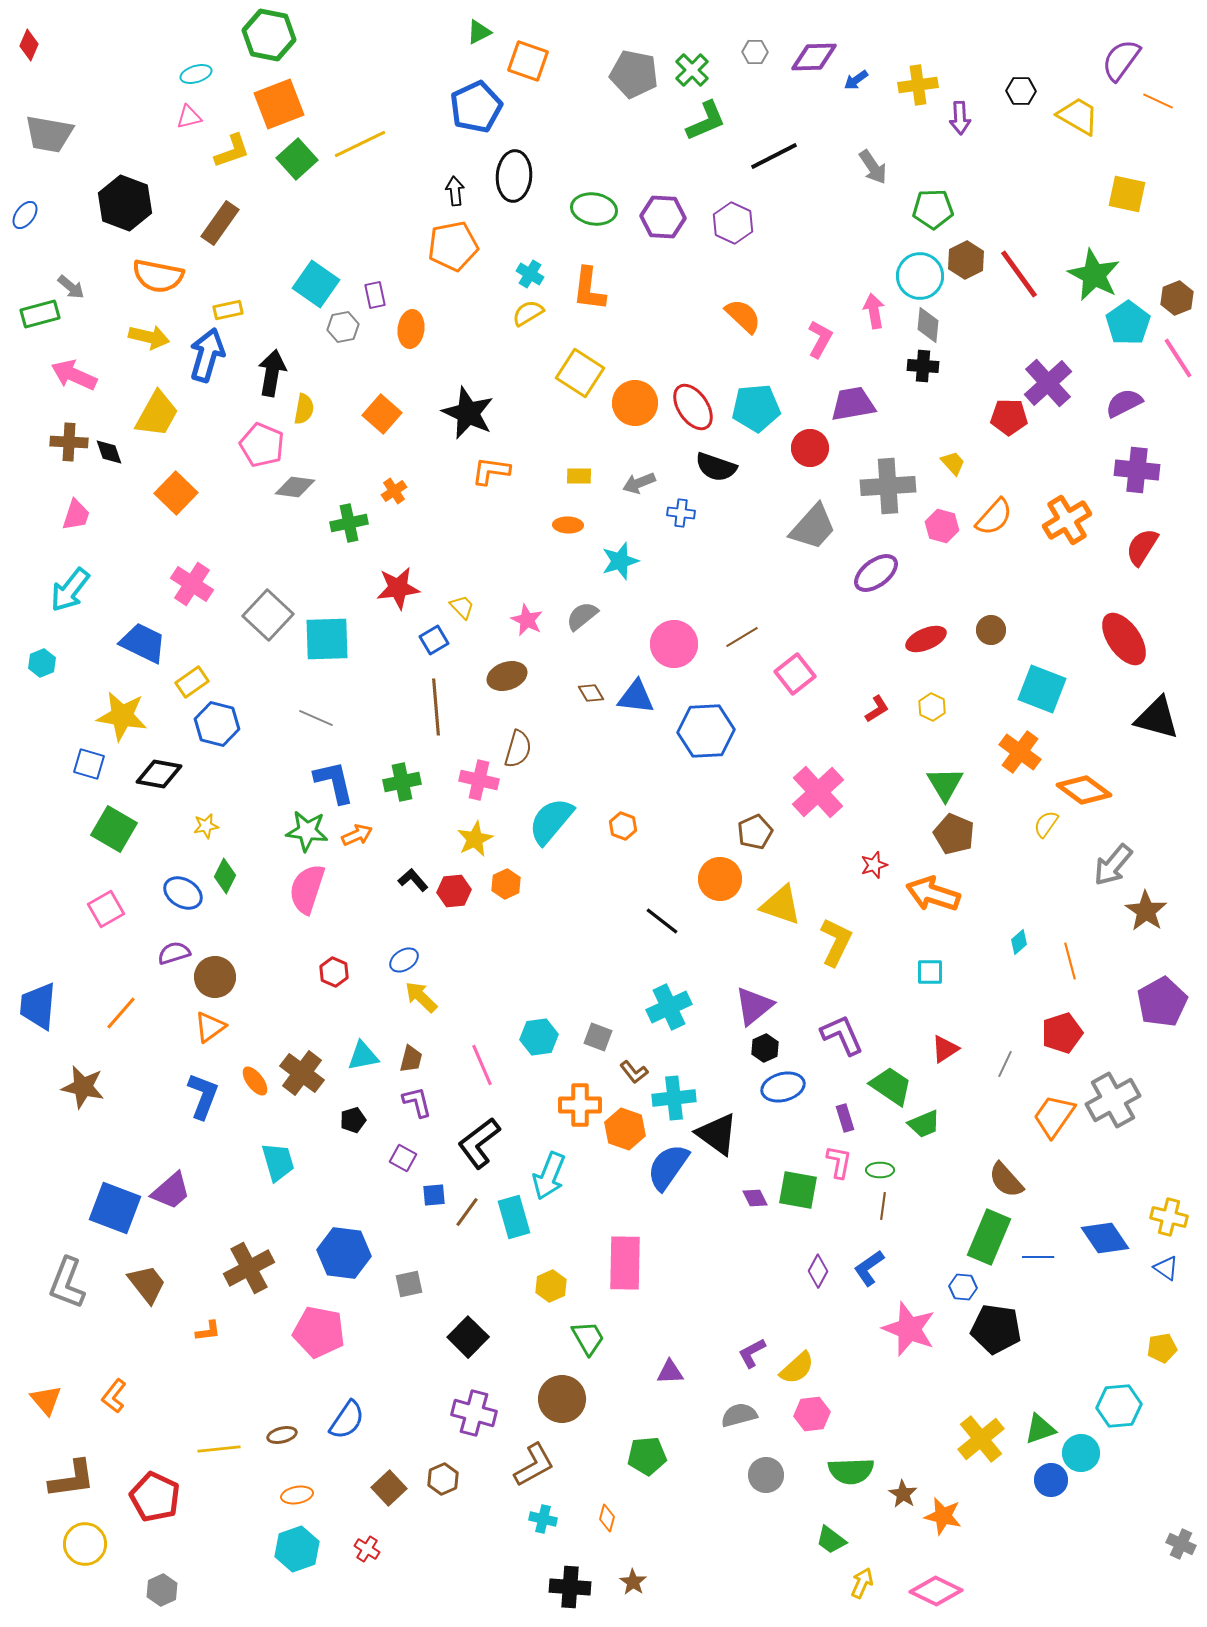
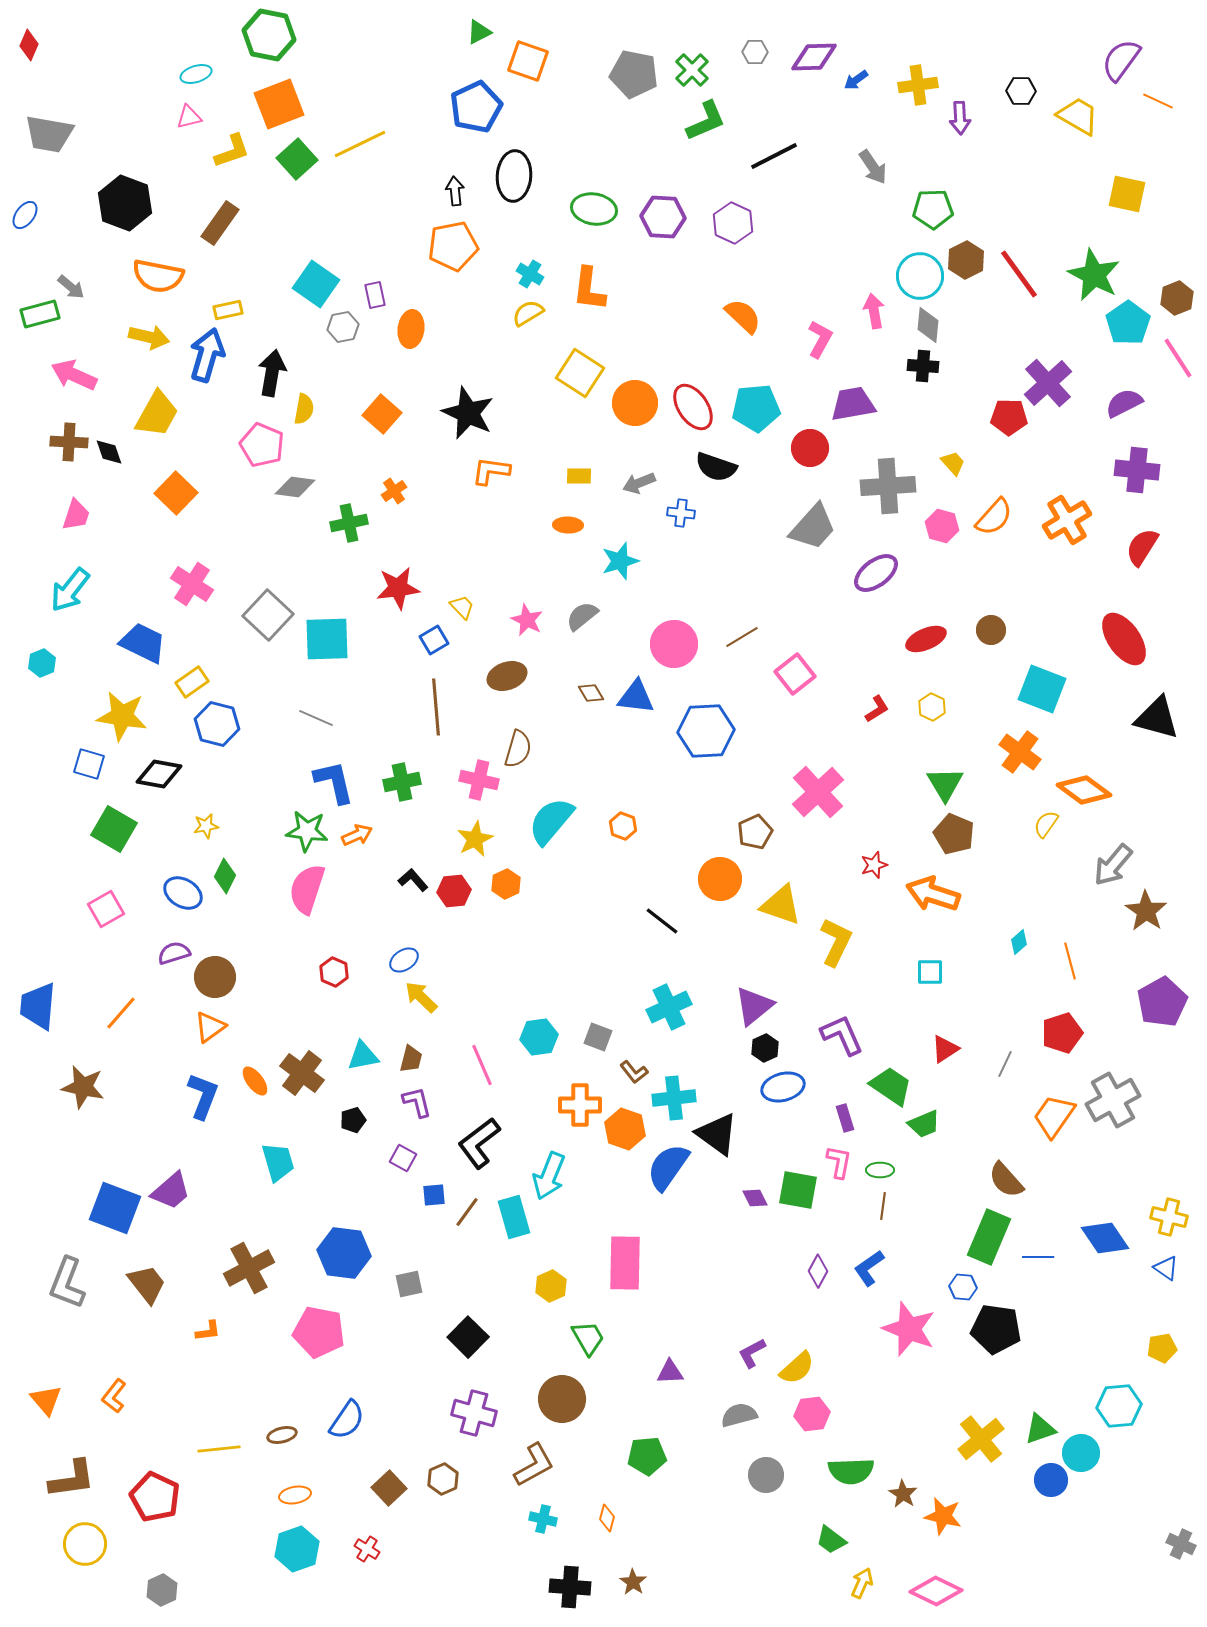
orange ellipse at (297, 1495): moved 2 px left
